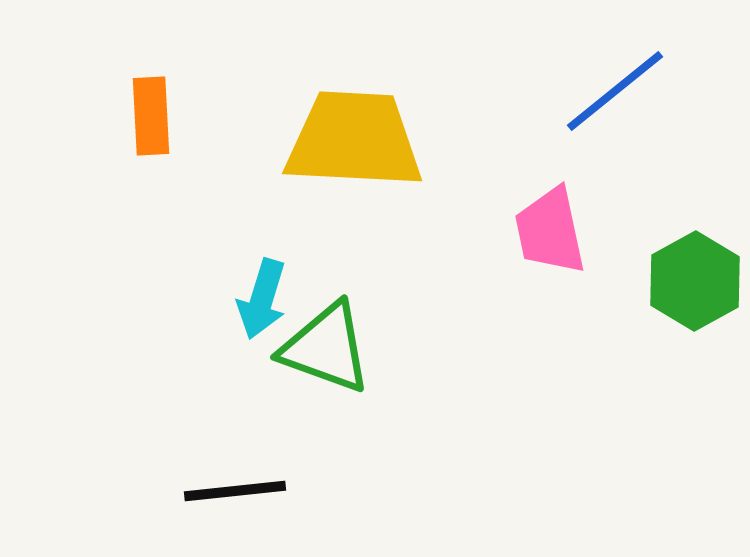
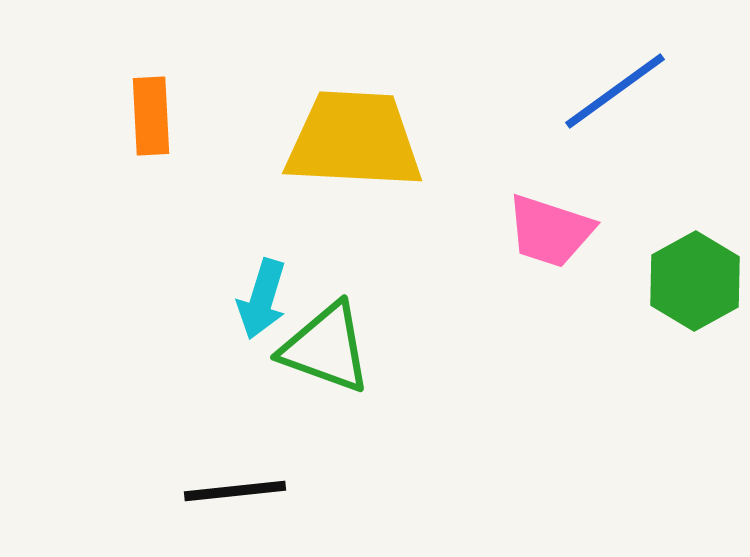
blue line: rotated 3 degrees clockwise
pink trapezoid: rotated 60 degrees counterclockwise
